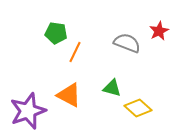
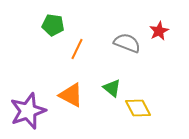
green pentagon: moved 3 px left, 8 px up
orange line: moved 2 px right, 3 px up
green triangle: rotated 24 degrees clockwise
orange triangle: moved 2 px right
yellow diamond: rotated 20 degrees clockwise
